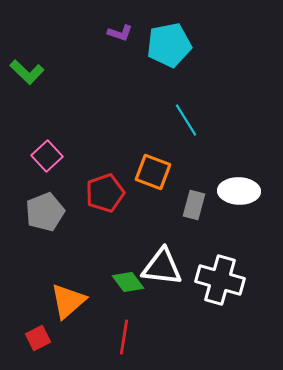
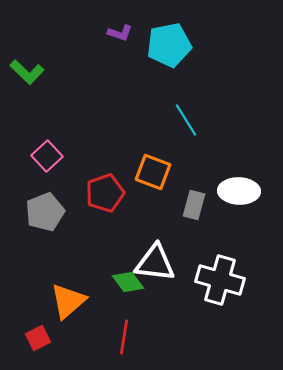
white triangle: moved 7 px left, 4 px up
